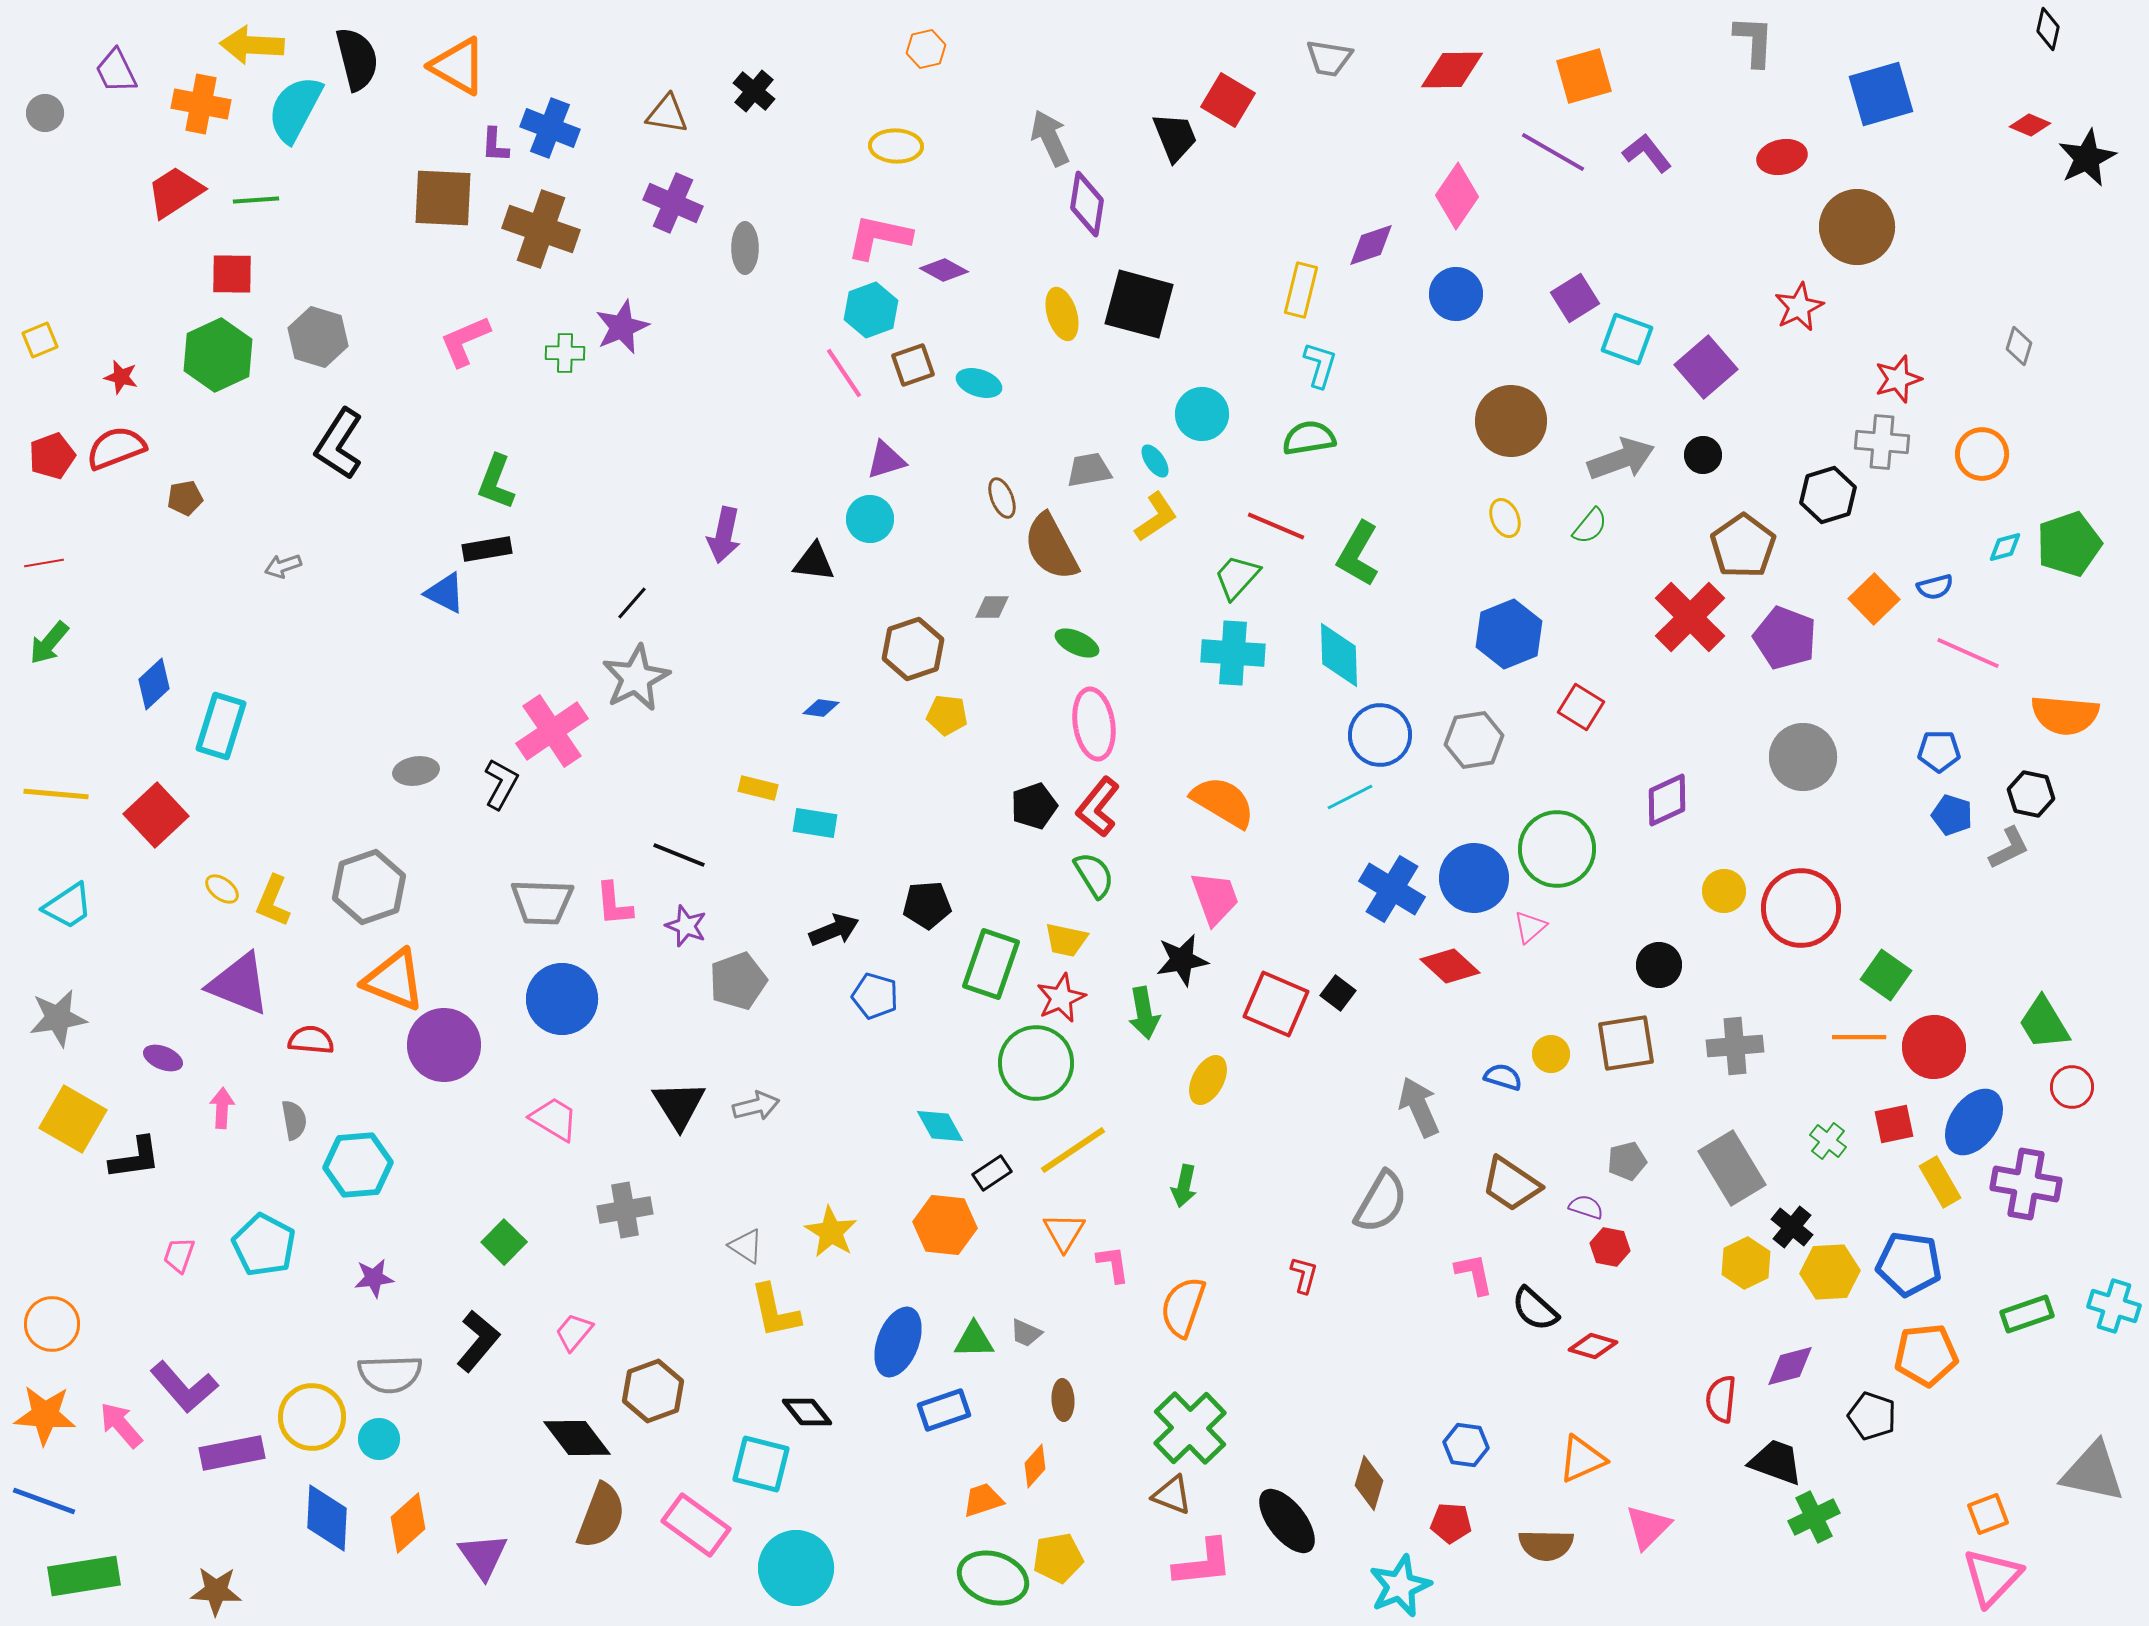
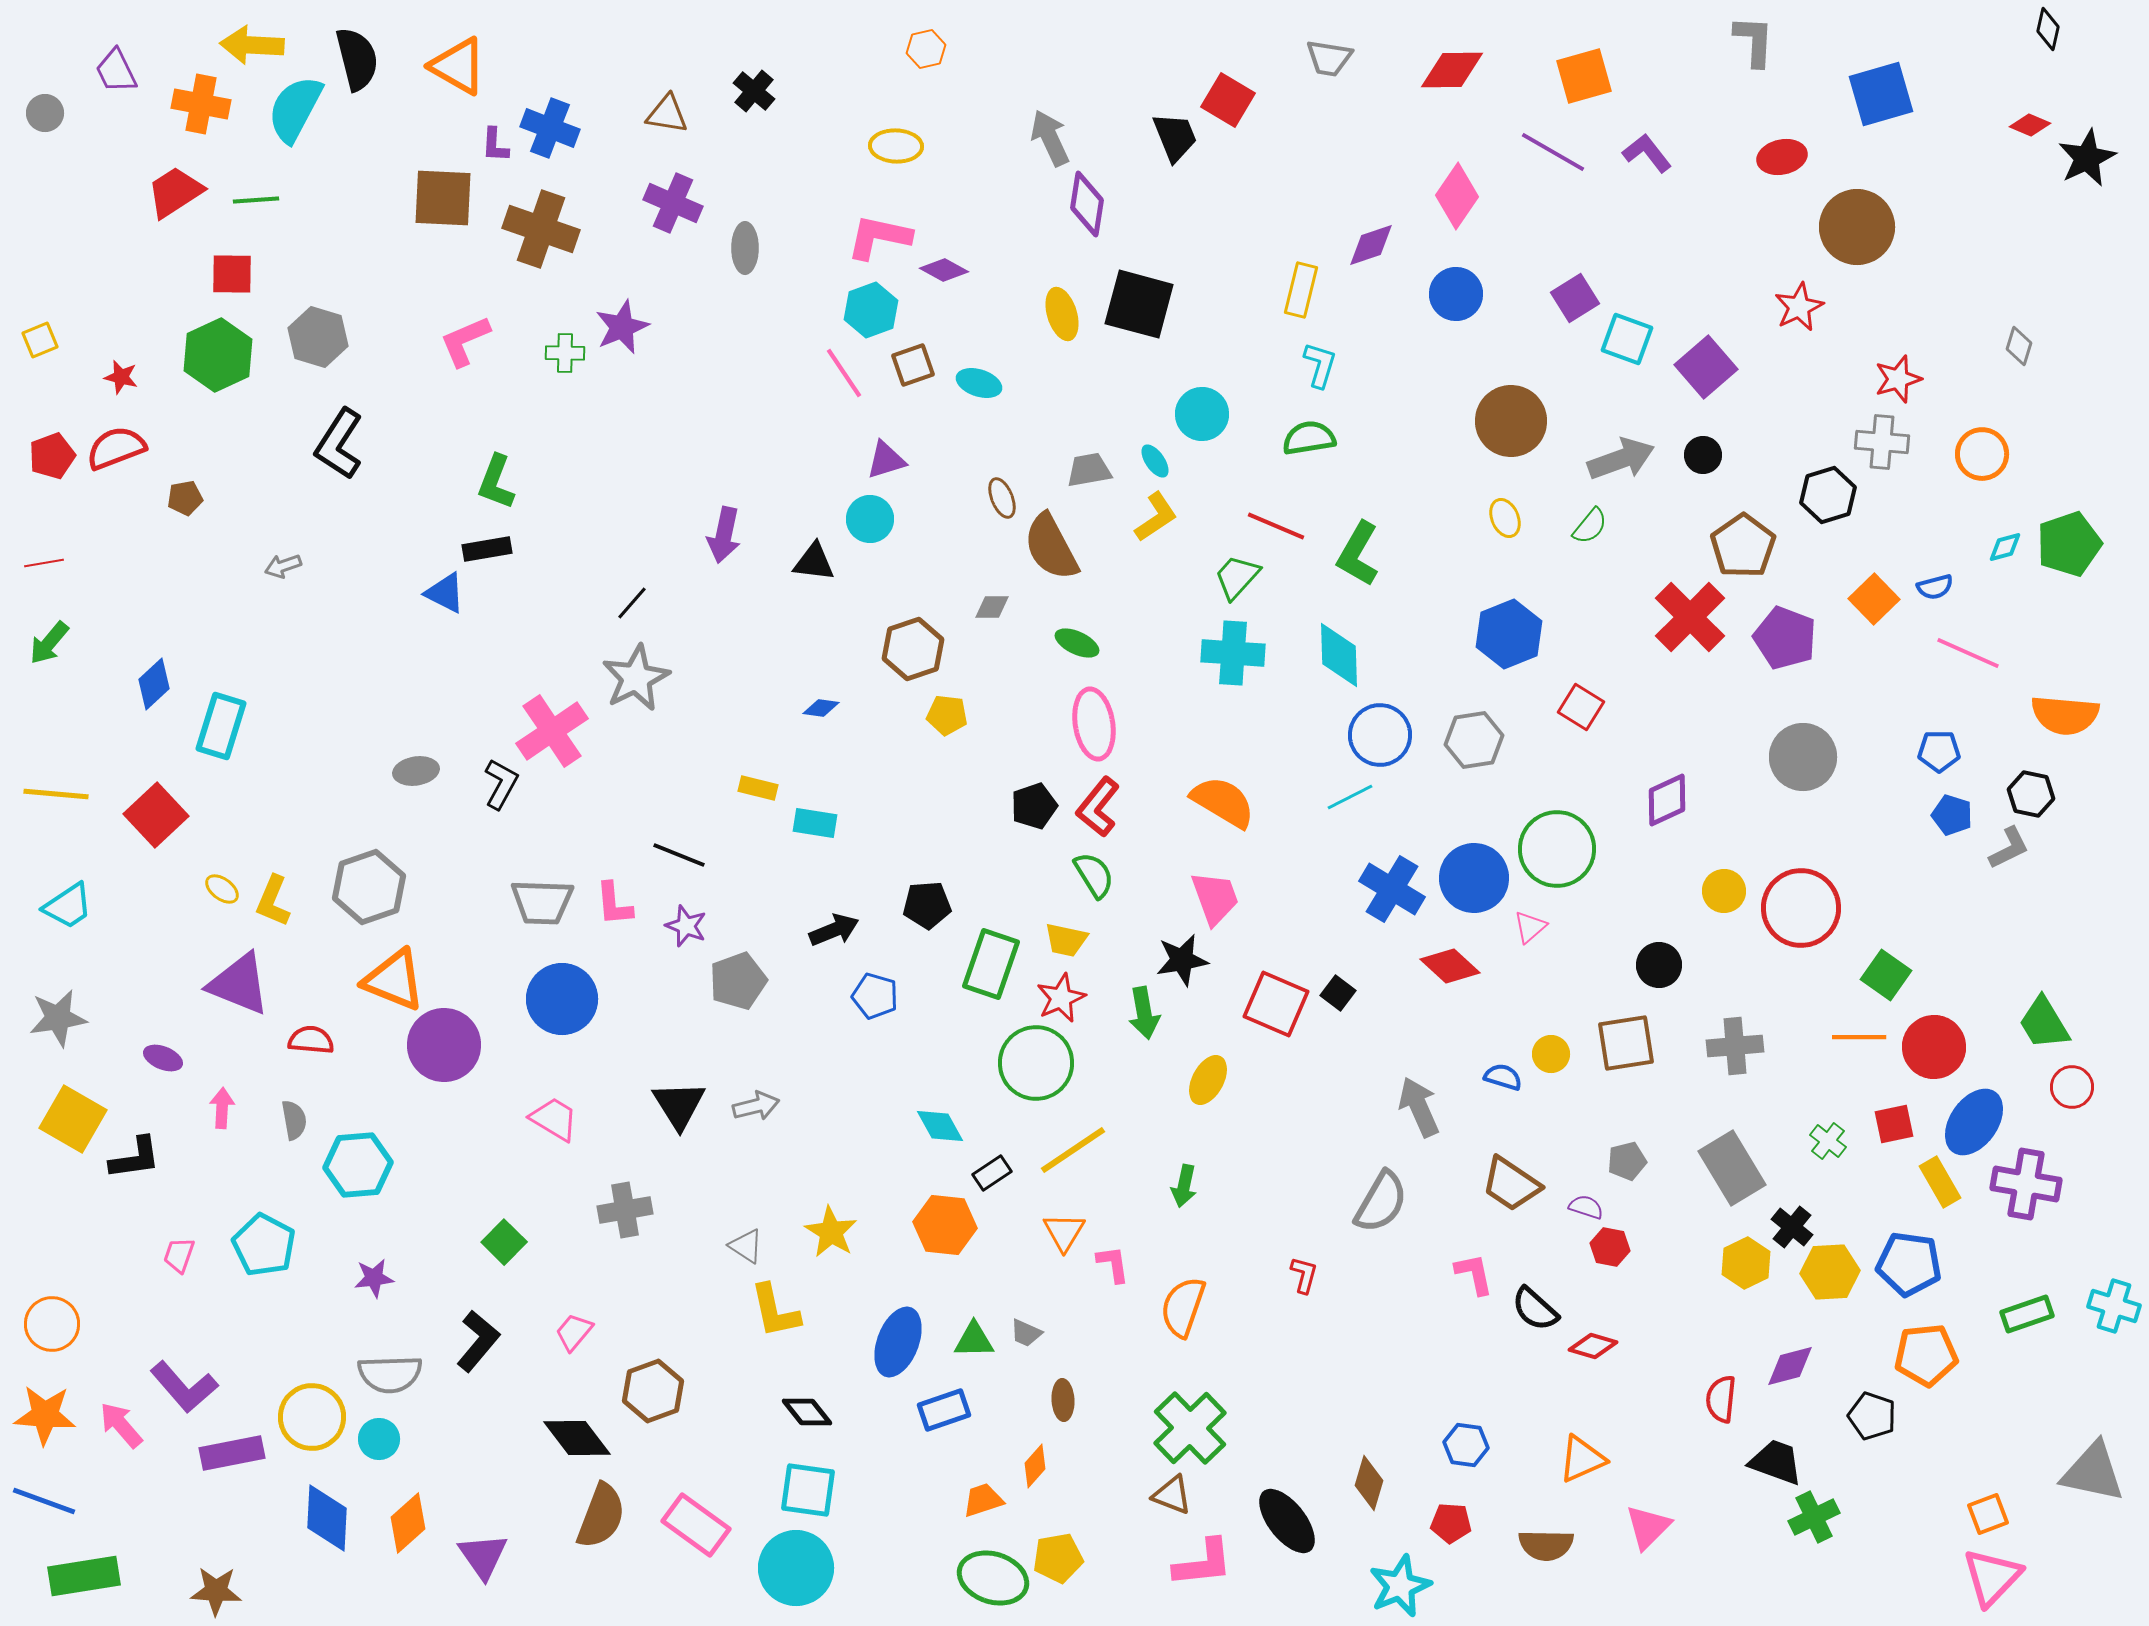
cyan square at (761, 1464): moved 47 px right, 26 px down; rotated 6 degrees counterclockwise
